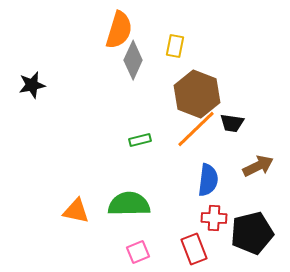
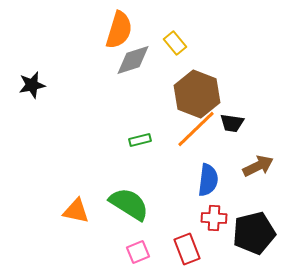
yellow rectangle: moved 3 px up; rotated 50 degrees counterclockwise
gray diamond: rotated 48 degrees clockwise
green semicircle: rotated 33 degrees clockwise
black pentagon: moved 2 px right
red rectangle: moved 7 px left
